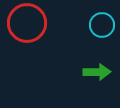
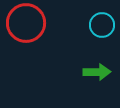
red circle: moved 1 px left
